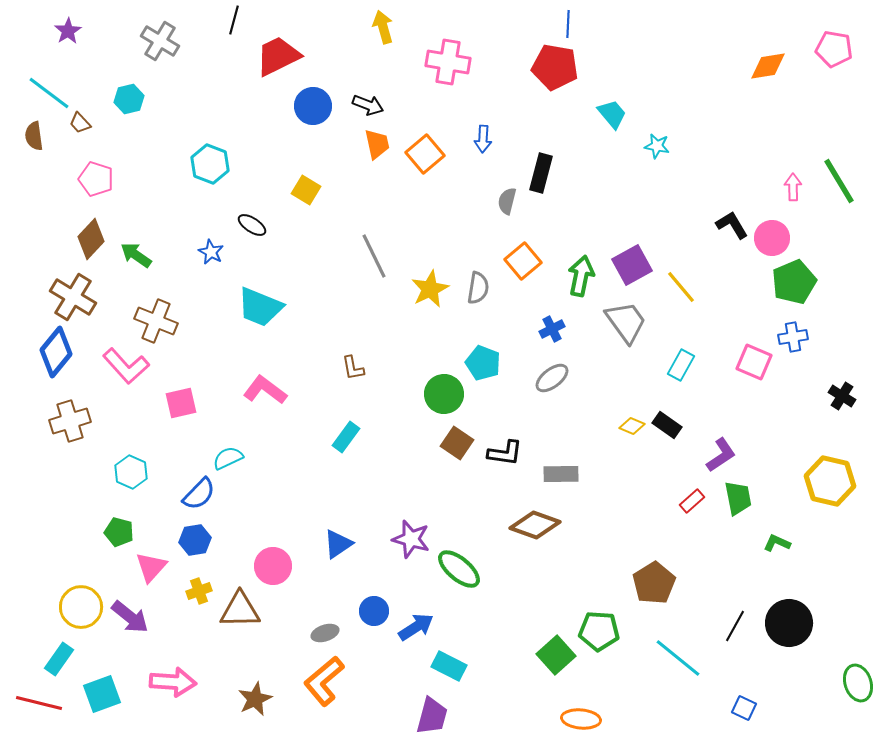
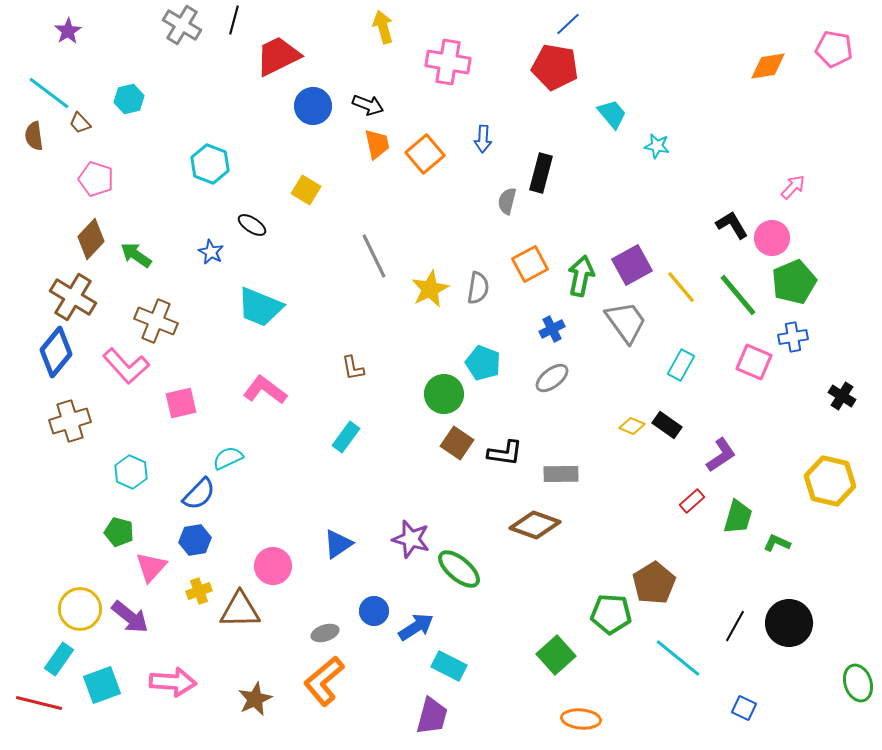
blue line at (568, 24): rotated 44 degrees clockwise
gray cross at (160, 41): moved 22 px right, 16 px up
green line at (839, 181): moved 101 px left, 114 px down; rotated 9 degrees counterclockwise
pink arrow at (793, 187): rotated 44 degrees clockwise
orange square at (523, 261): moved 7 px right, 3 px down; rotated 12 degrees clockwise
green trapezoid at (738, 498): moved 19 px down; rotated 27 degrees clockwise
yellow circle at (81, 607): moved 1 px left, 2 px down
green pentagon at (599, 631): moved 12 px right, 17 px up
cyan square at (102, 694): moved 9 px up
